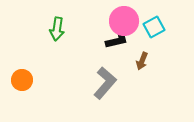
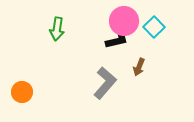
cyan square: rotated 15 degrees counterclockwise
brown arrow: moved 3 px left, 6 px down
orange circle: moved 12 px down
